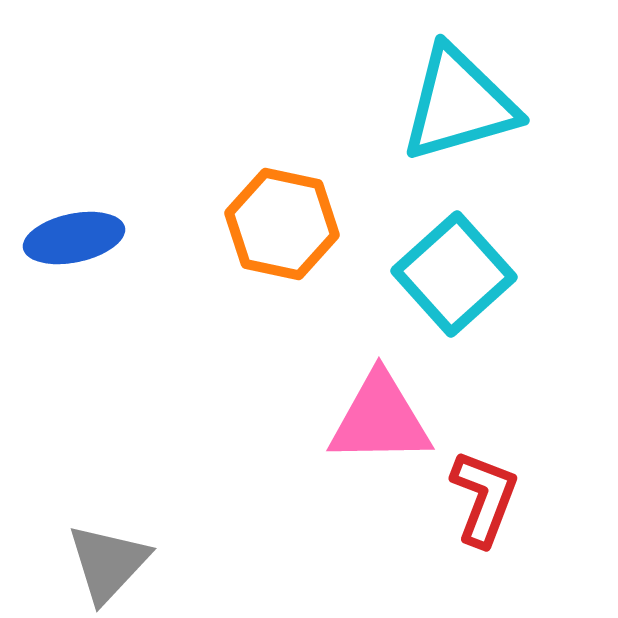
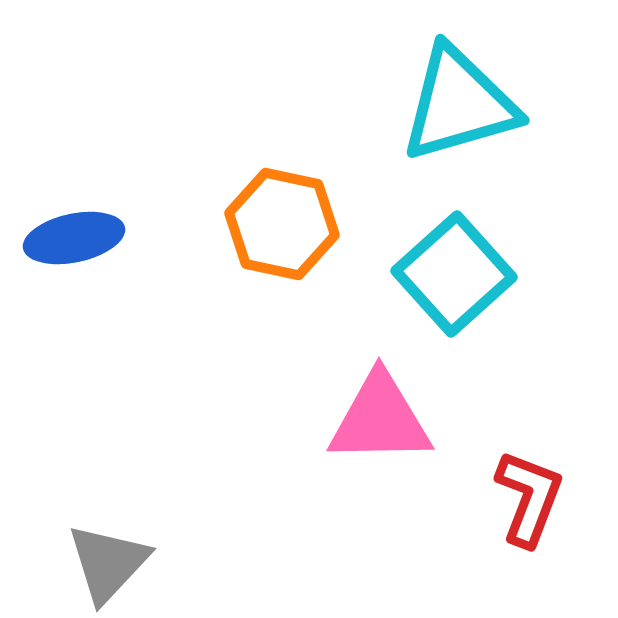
red L-shape: moved 45 px right
